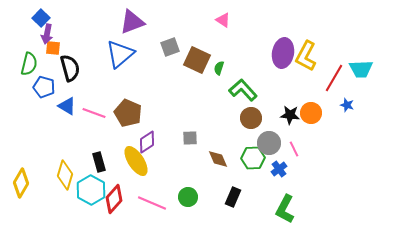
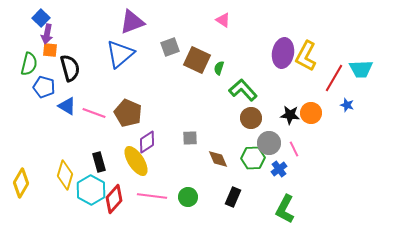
orange square at (53, 48): moved 3 px left, 2 px down
pink line at (152, 203): moved 7 px up; rotated 16 degrees counterclockwise
